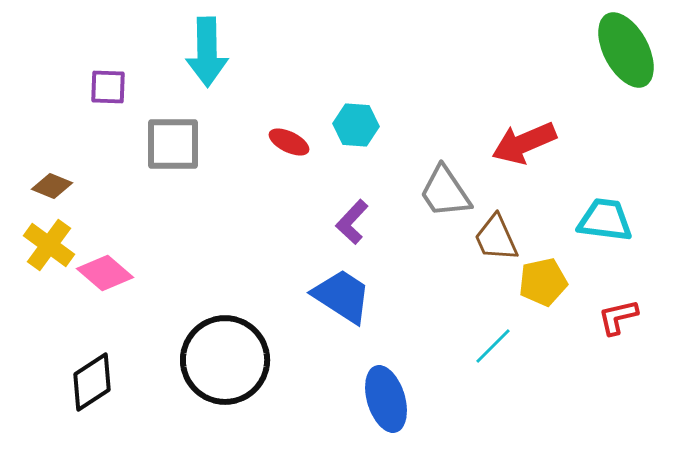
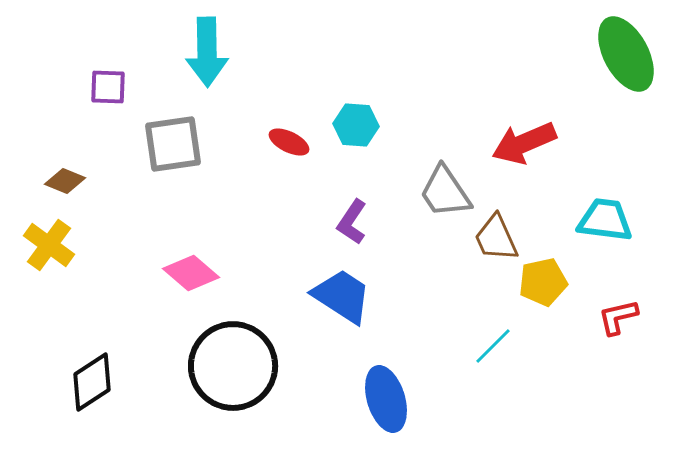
green ellipse: moved 4 px down
gray square: rotated 8 degrees counterclockwise
brown diamond: moved 13 px right, 5 px up
purple L-shape: rotated 9 degrees counterclockwise
pink diamond: moved 86 px right
black circle: moved 8 px right, 6 px down
